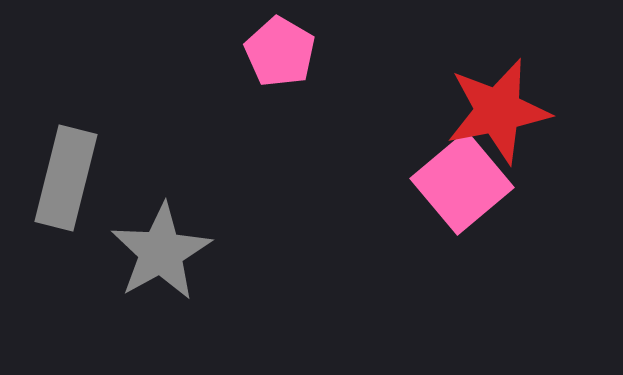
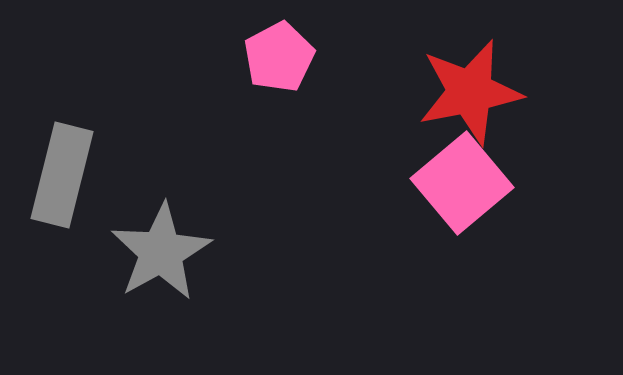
pink pentagon: moved 1 px left, 5 px down; rotated 14 degrees clockwise
red star: moved 28 px left, 19 px up
gray rectangle: moved 4 px left, 3 px up
